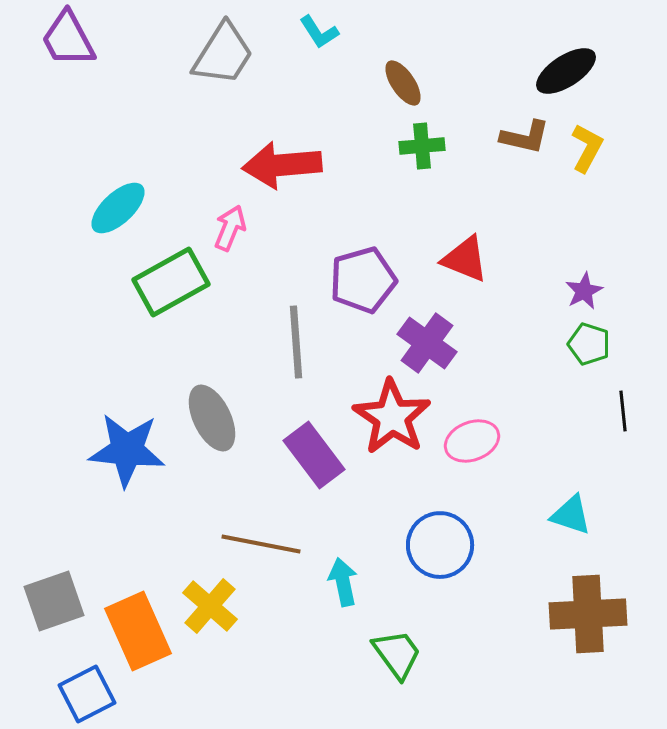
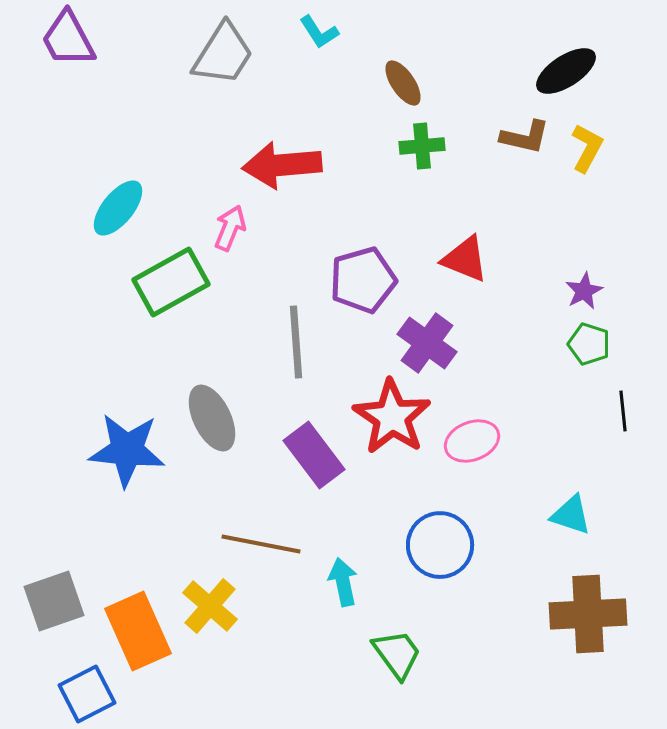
cyan ellipse: rotated 8 degrees counterclockwise
